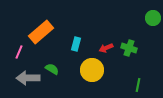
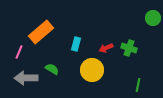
gray arrow: moved 2 px left
